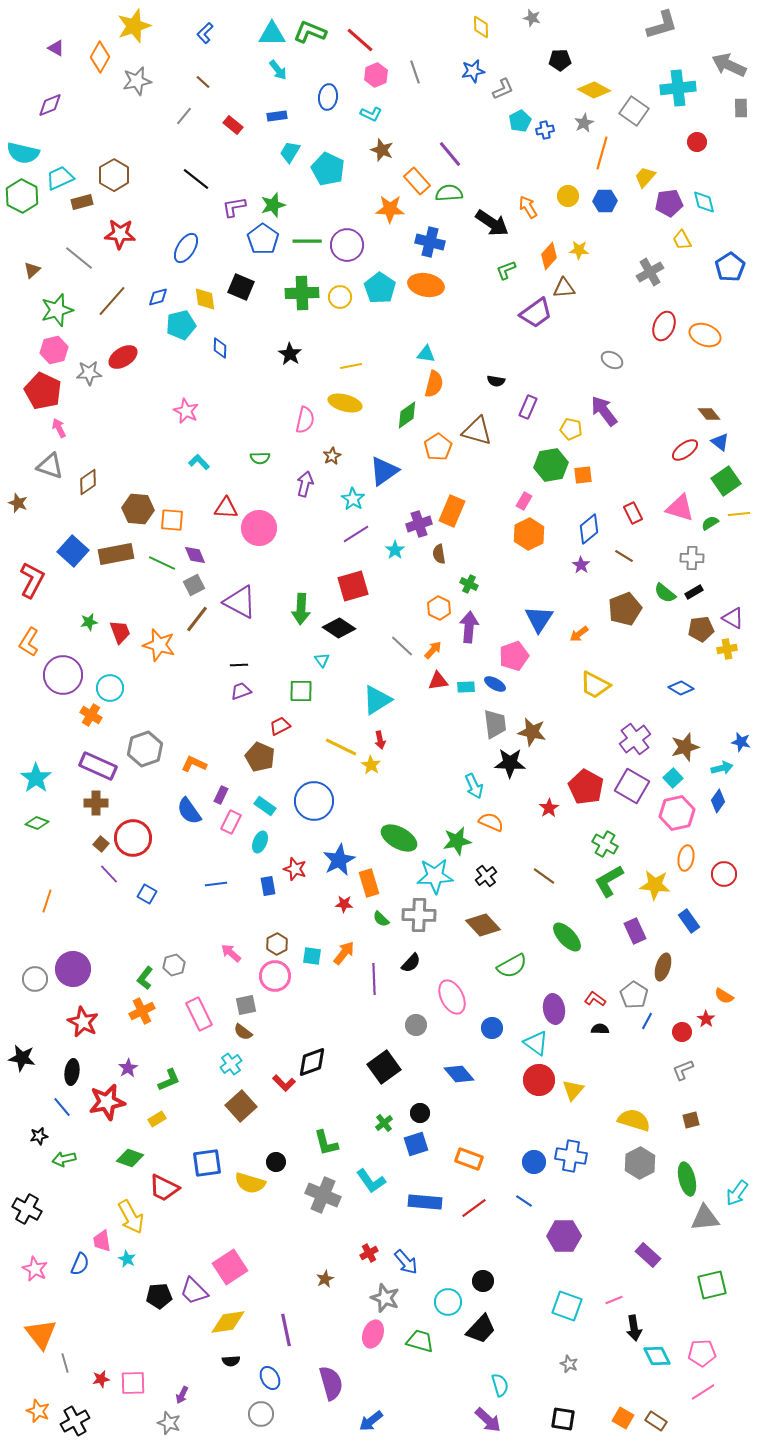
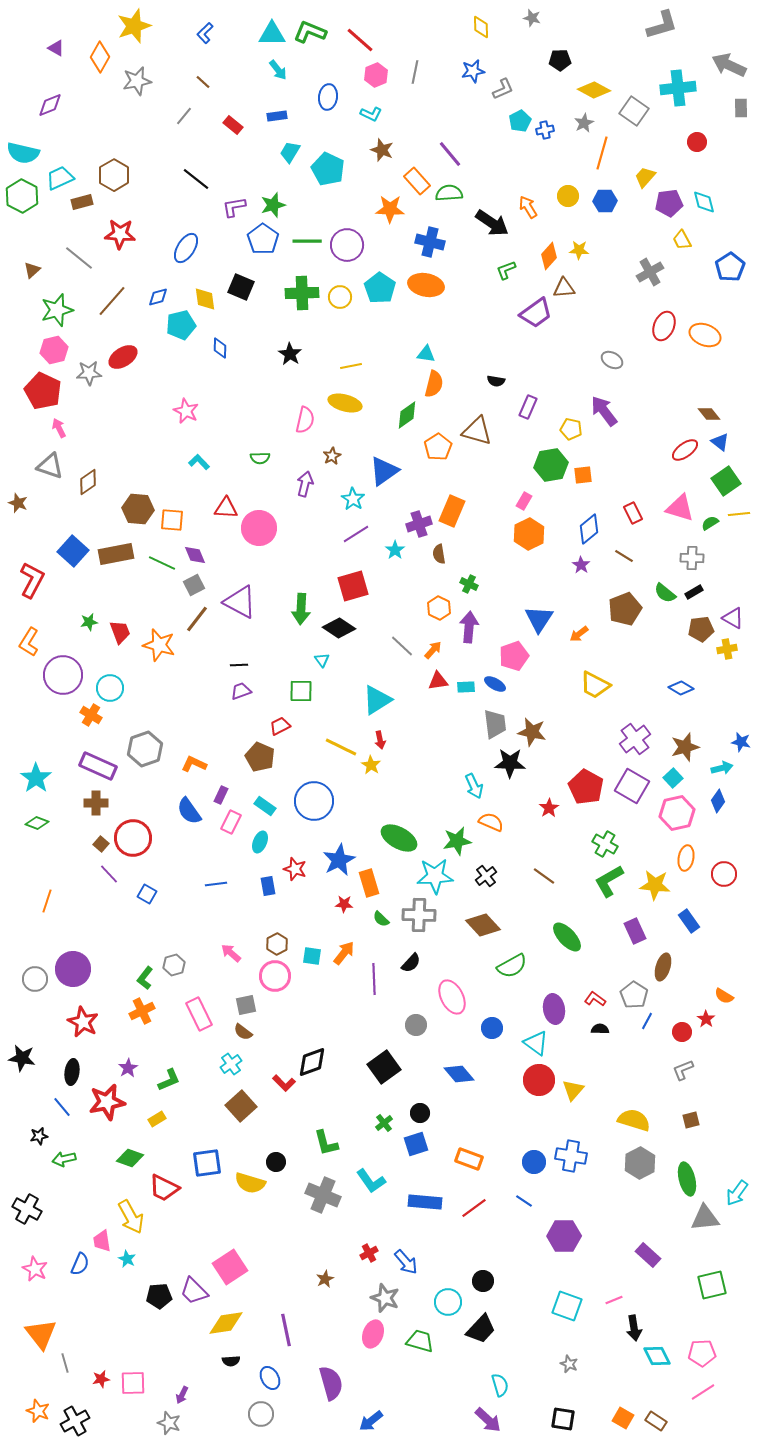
gray line at (415, 72): rotated 30 degrees clockwise
yellow diamond at (228, 1322): moved 2 px left, 1 px down
